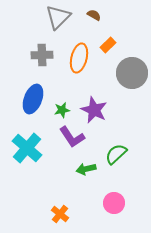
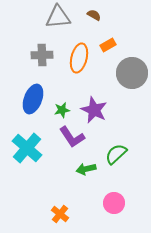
gray triangle: rotated 40 degrees clockwise
orange rectangle: rotated 14 degrees clockwise
